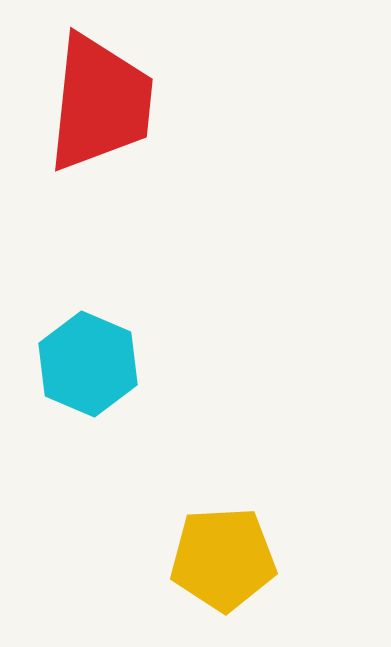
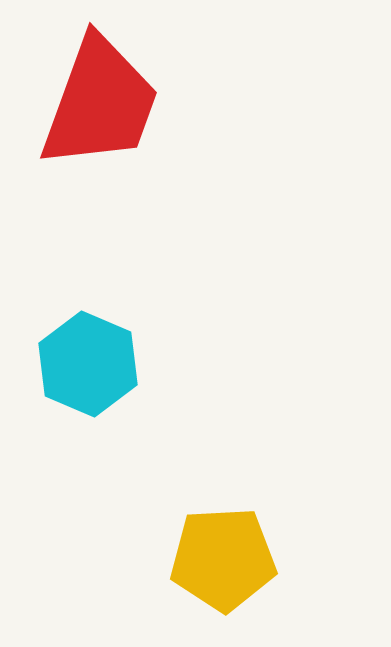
red trapezoid: rotated 14 degrees clockwise
